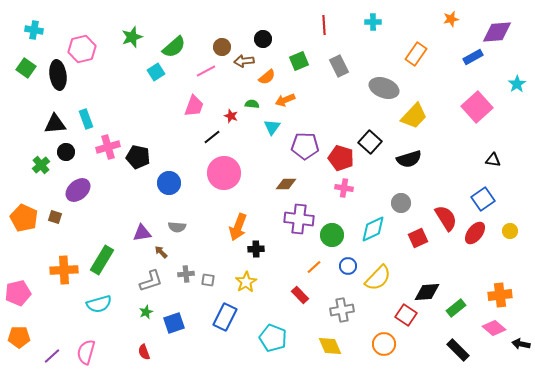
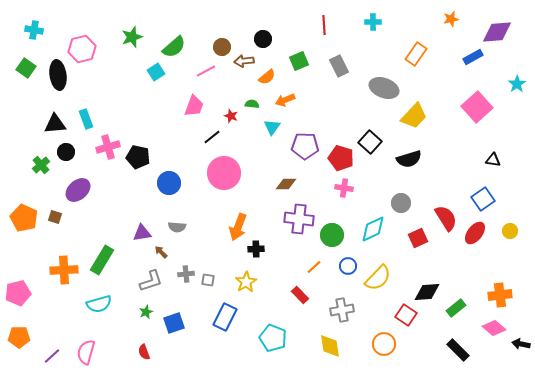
yellow diamond at (330, 346): rotated 15 degrees clockwise
